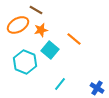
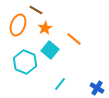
orange ellipse: rotated 40 degrees counterclockwise
orange star: moved 4 px right, 2 px up; rotated 16 degrees counterclockwise
